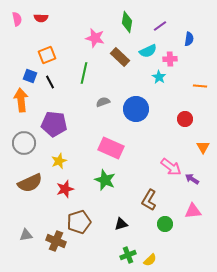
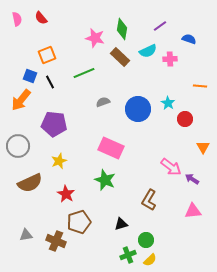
red semicircle: rotated 48 degrees clockwise
green diamond: moved 5 px left, 7 px down
blue semicircle: rotated 80 degrees counterclockwise
green line: rotated 55 degrees clockwise
cyan star: moved 9 px right, 26 px down
orange arrow: rotated 135 degrees counterclockwise
blue circle: moved 2 px right
gray circle: moved 6 px left, 3 px down
red star: moved 1 px right, 5 px down; rotated 24 degrees counterclockwise
green circle: moved 19 px left, 16 px down
